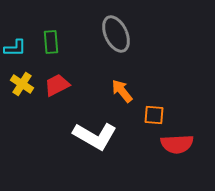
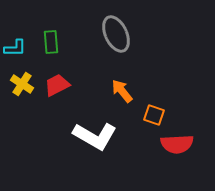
orange square: rotated 15 degrees clockwise
